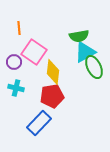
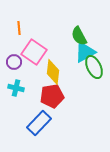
green semicircle: rotated 72 degrees clockwise
